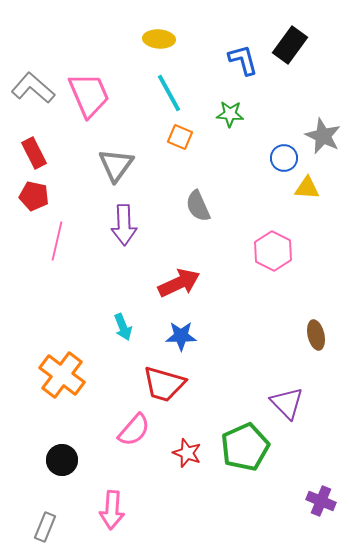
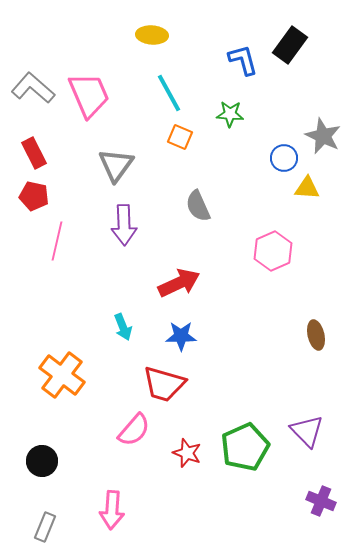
yellow ellipse: moved 7 px left, 4 px up
pink hexagon: rotated 9 degrees clockwise
purple triangle: moved 20 px right, 28 px down
black circle: moved 20 px left, 1 px down
